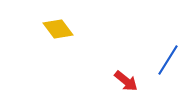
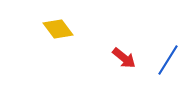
red arrow: moved 2 px left, 23 px up
